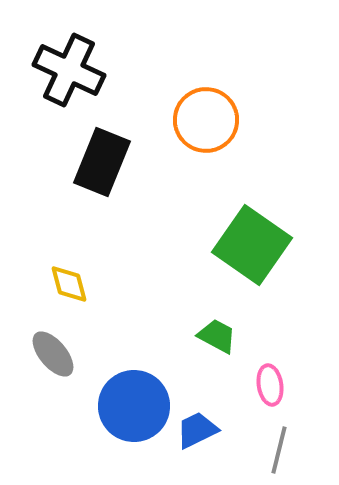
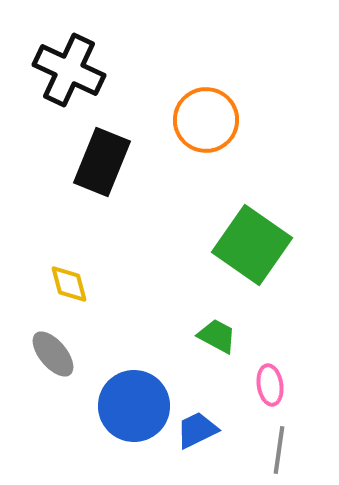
gray line: rotated 6 degrees counterclockwise
